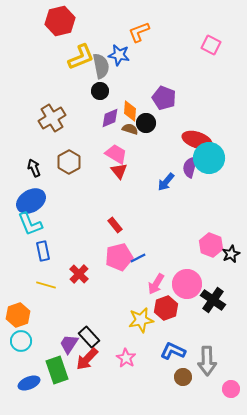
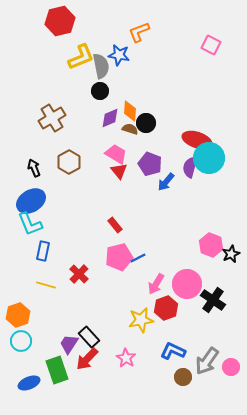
purple pentagon at (164, 98): moved 14 px left, 66 px down
blue rectangle at (43, 251): rotated 24 degrees clockwise
gray arrow at (207, 361): rotated 36 degrees clockwise
pink circle at (231, 389): moved 22 px up
